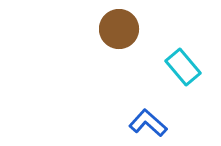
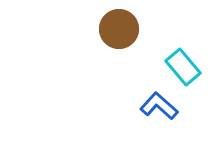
blue L-shape: moved 11 px right, 17 px up
